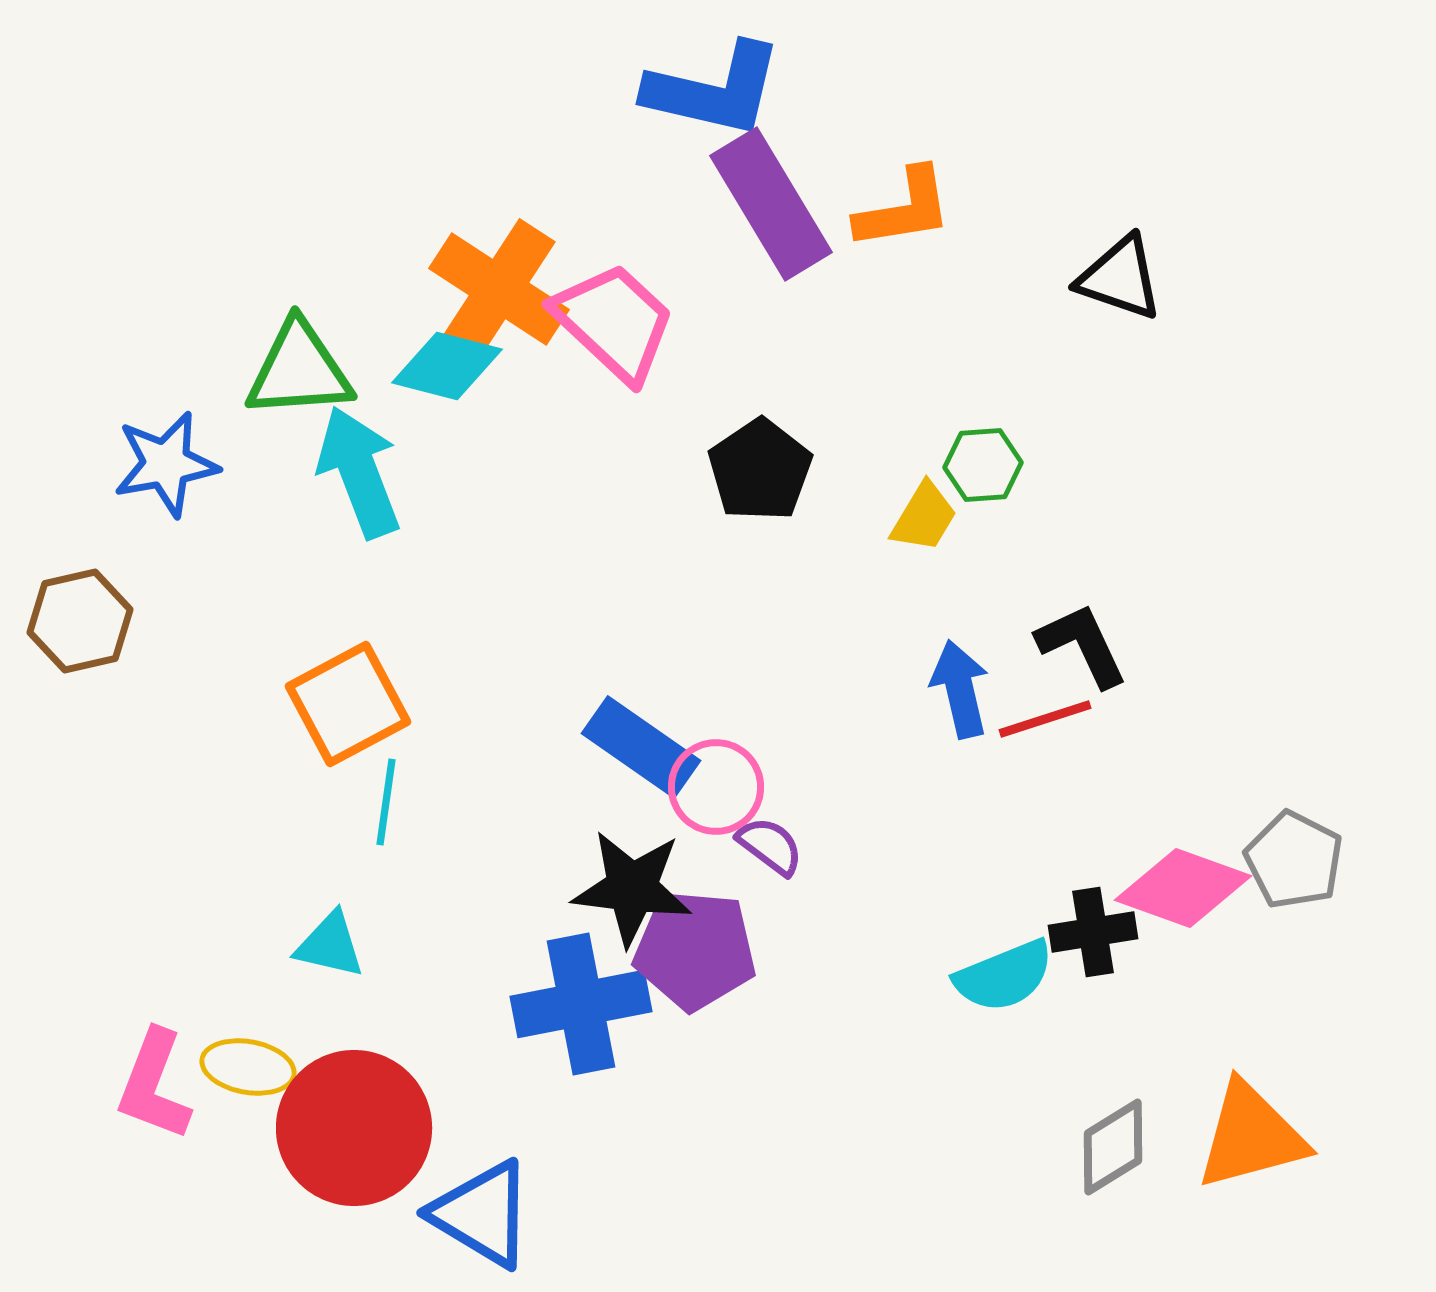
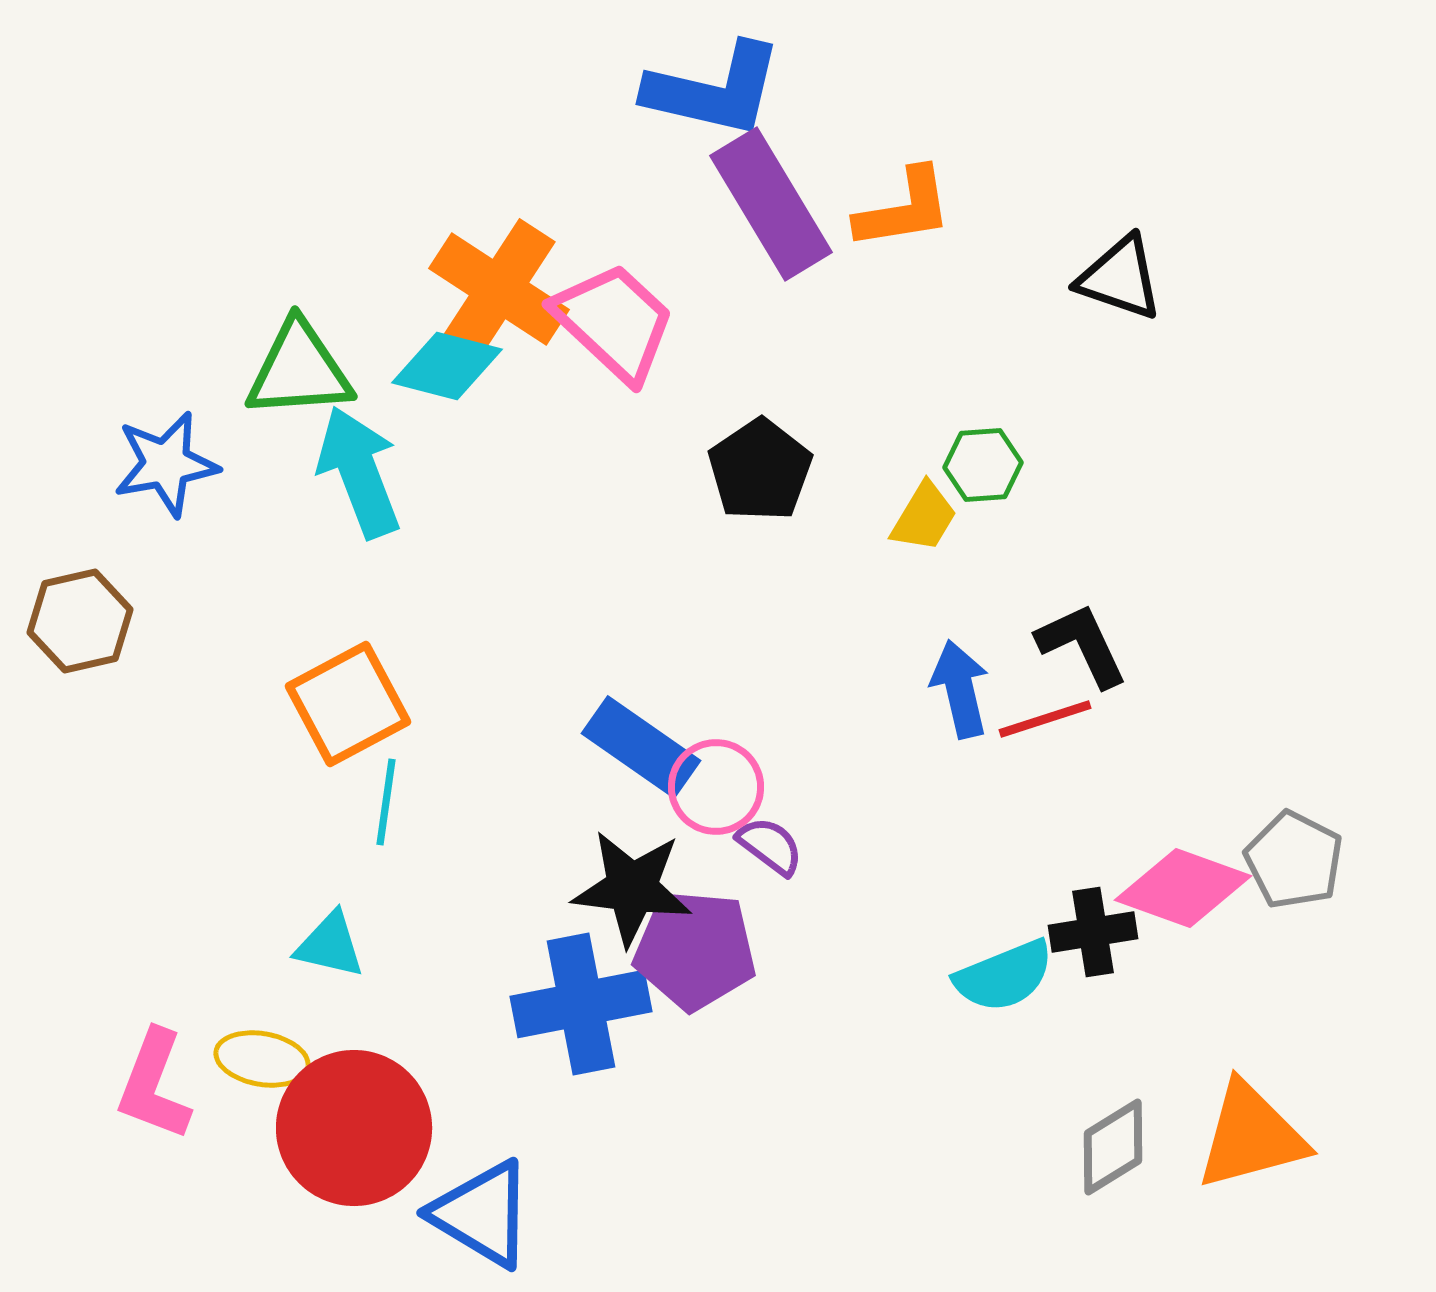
yellow ellipse: moved 14 px right, 8 px up
